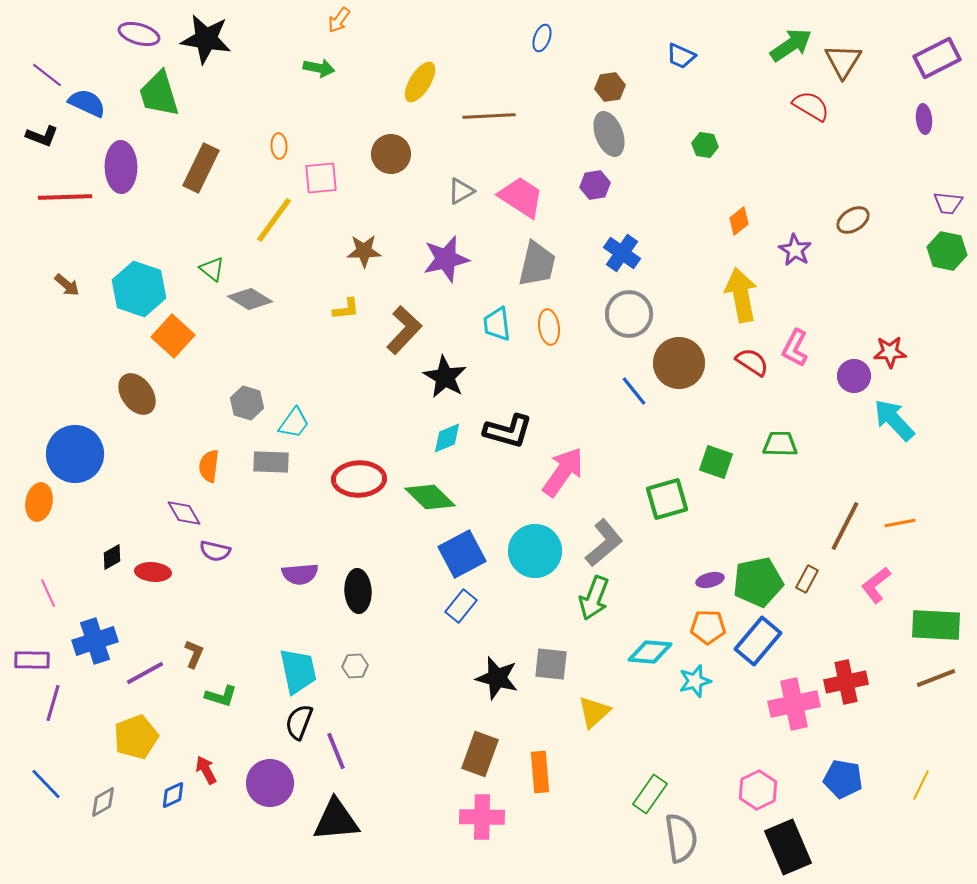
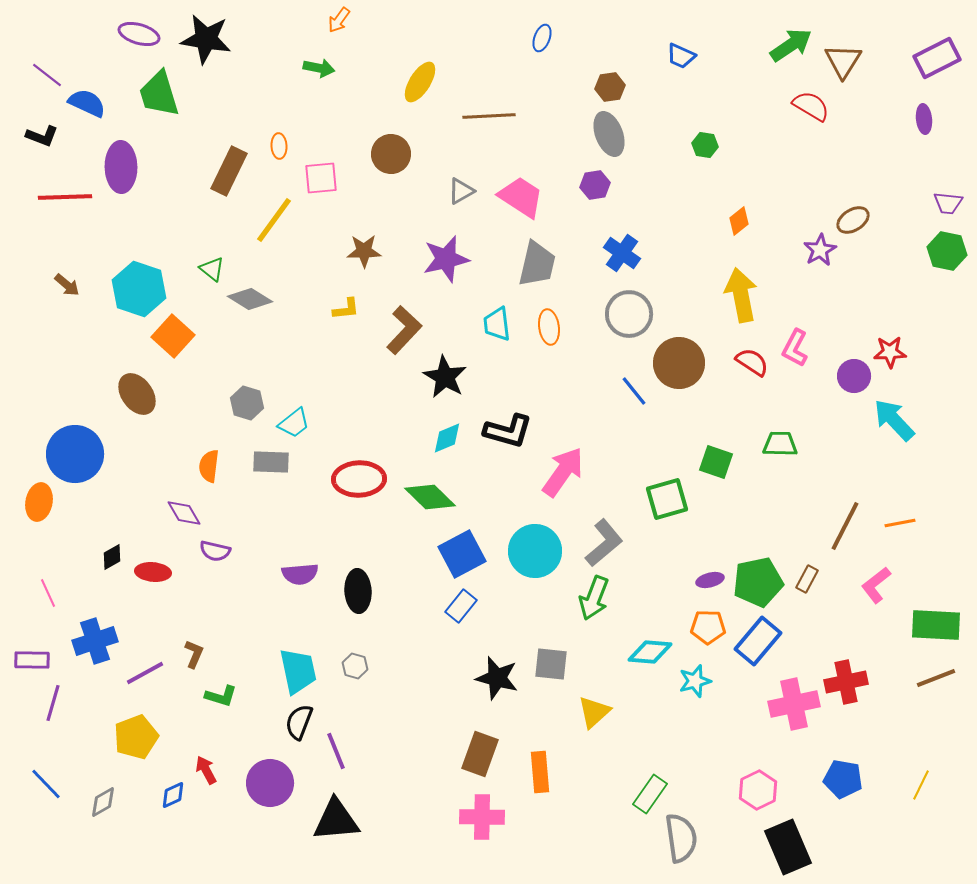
brown rectangle at (201, 168): moved 28 px right, 3 px down
purple star at (795, 250): moved 25 px right; rotated 12 degrees clockwise
cyan trapezoid at (294, 423): rotated 16 degrees clockwise
gray hexagon at (355, 666): rotated 20 degrees clockwise
